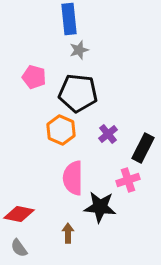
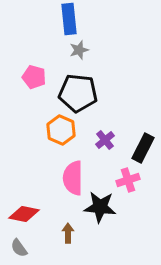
purple cross: moved 3 px left, 6 px down
red diamond: moved 5 px right
